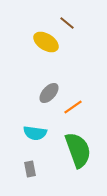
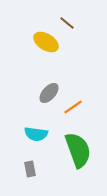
cyan semicircle: moved 1 px right, 1 px down
